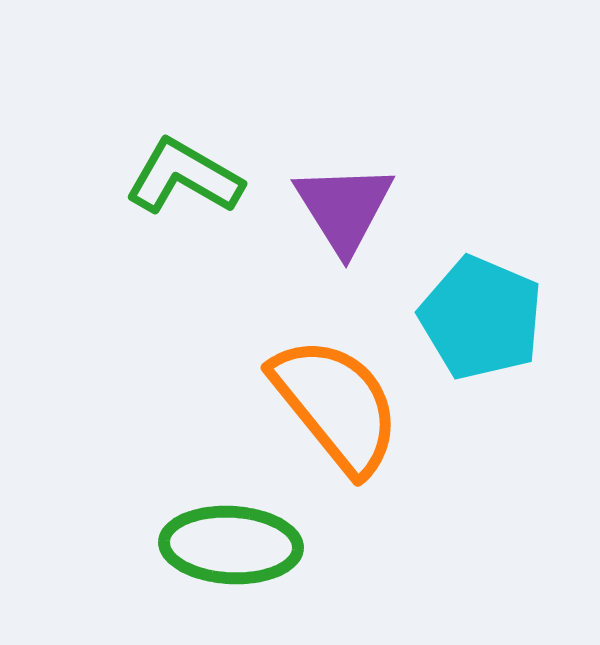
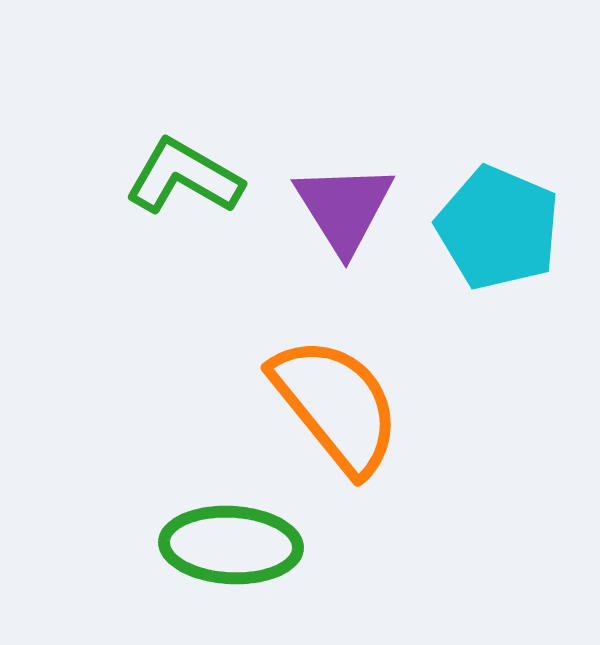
cyan pentagon: moved 17 px right, 90 px up
